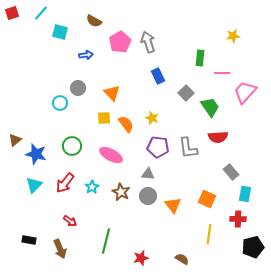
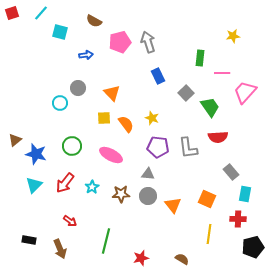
pink pentagon at (120, 42): rotated 15 degrees clockwise
brown star at (121, 192): moved 2 px down; rotated 30 degrees counterclockwise
